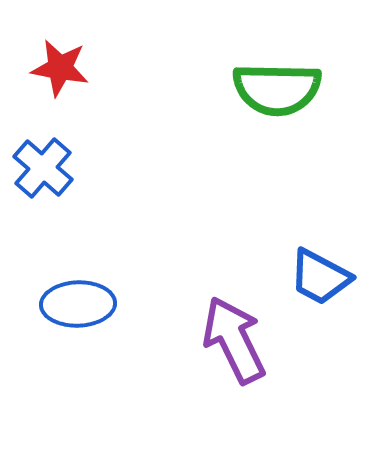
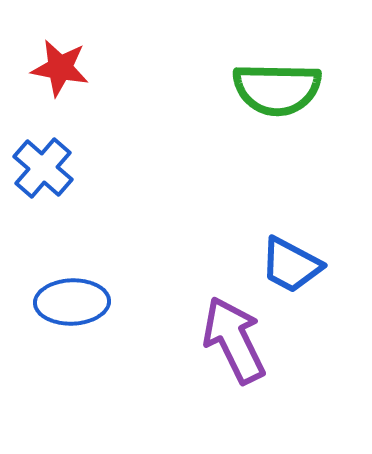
blue trapezoid: moved 29 px left, 12 px up
blue ellipse: moved 6 px left, 2 px up
